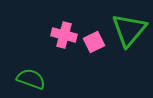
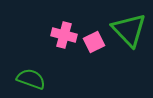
green triangle: rotated 24 degrees counterclockwise
